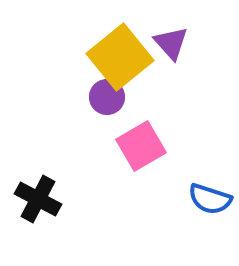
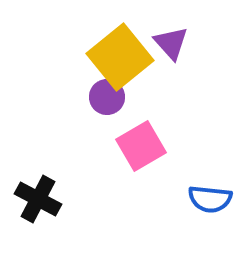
blue semicircle: rotated 12 degrees counterclockwise
